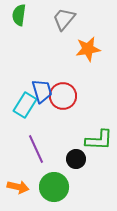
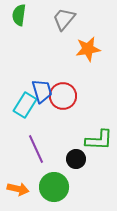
orange arrow: moved 2 px down
